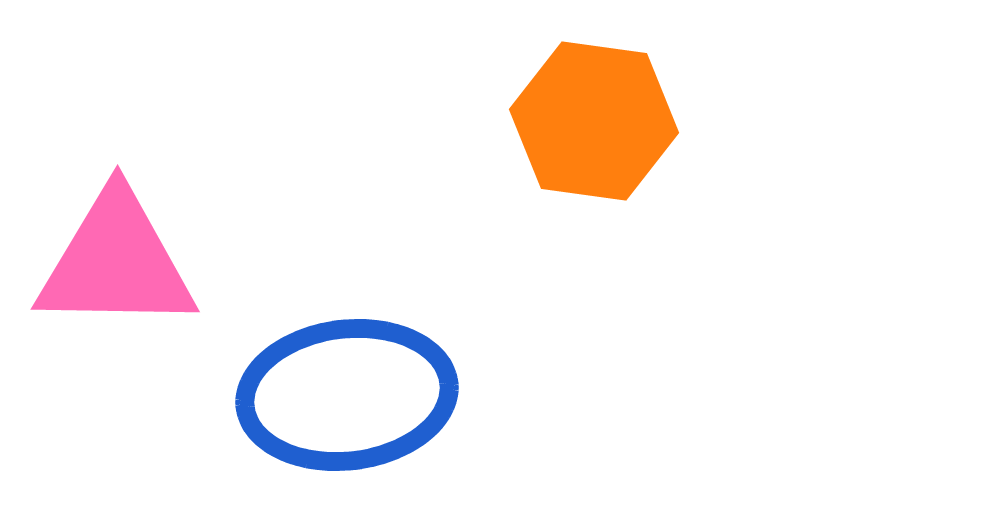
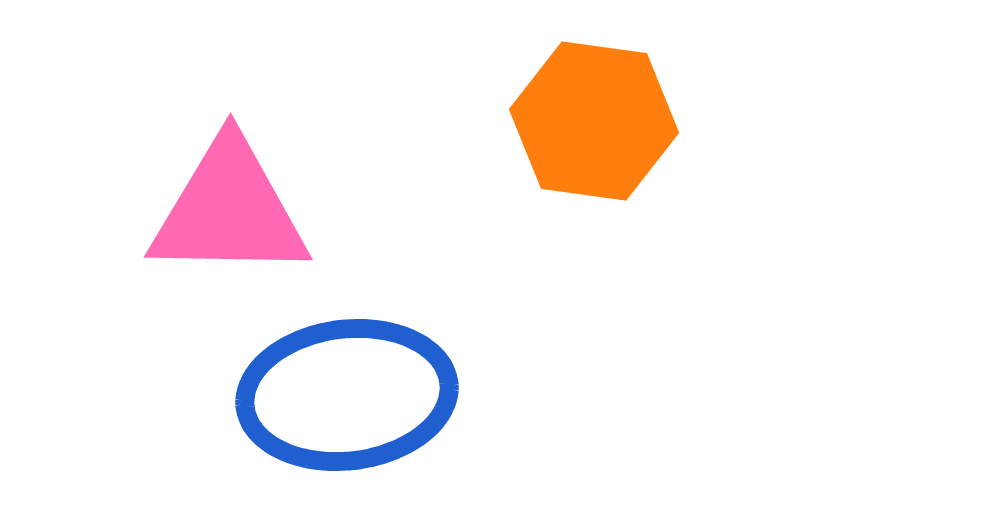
pink triangle: moved 113 px right, 52 px up
